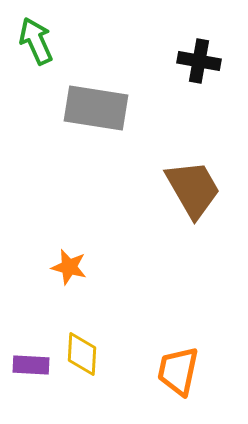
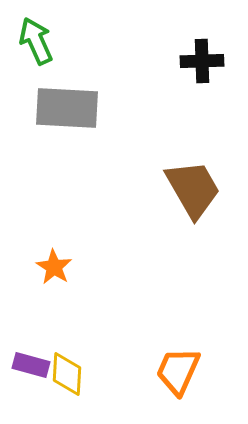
black cross: moved 3 px right; rotated 12 degrees counterclockwise
gray rectangle: moved 29 px left; rotated 6 degrees counterclockwise
orange star: moved 15 px left; rotated 18 degrees clockwise
yellow diamond: moved 15 px left, 20 px down
purple rectangle: rotated 12 degrees clockwise
orange trapezoid: rotated 12 degrees clockwise
